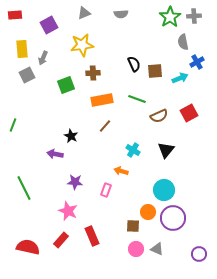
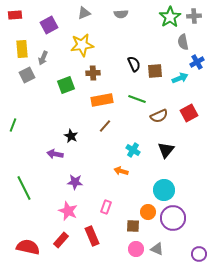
pink rectangle at (106, 190): moved 17 px down
